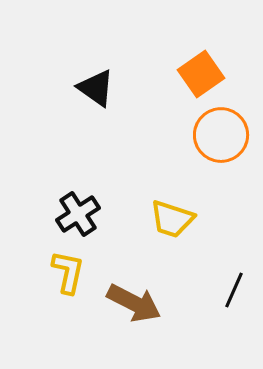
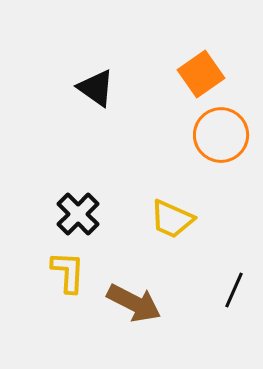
black cross: rotated 12 degrees counterclockwise
yellow trapezoid: rotated 6 degrees clockwise
yellow L-shape: rotated 9 degrees counterclockwise
